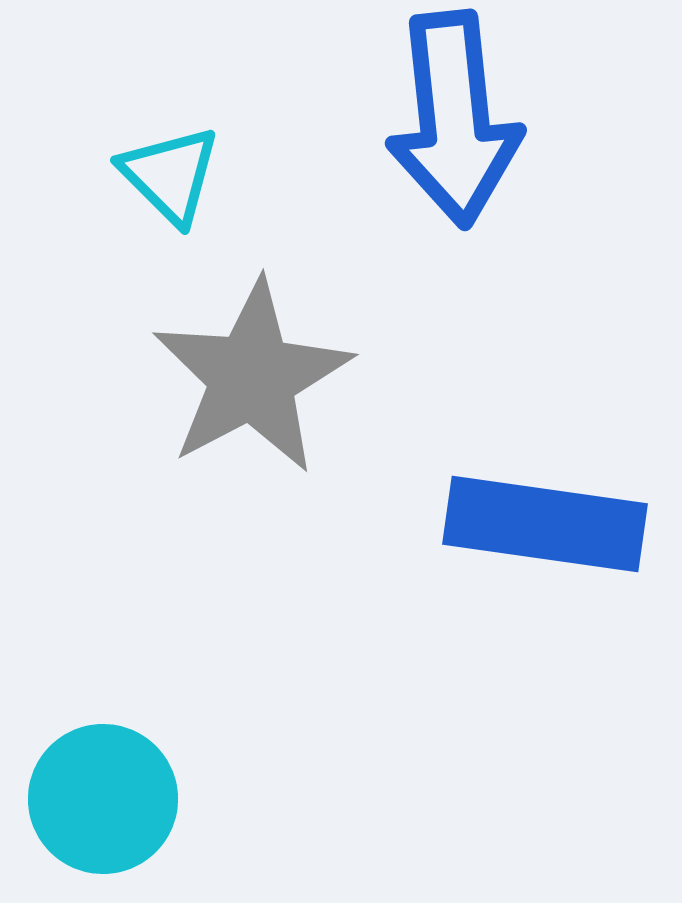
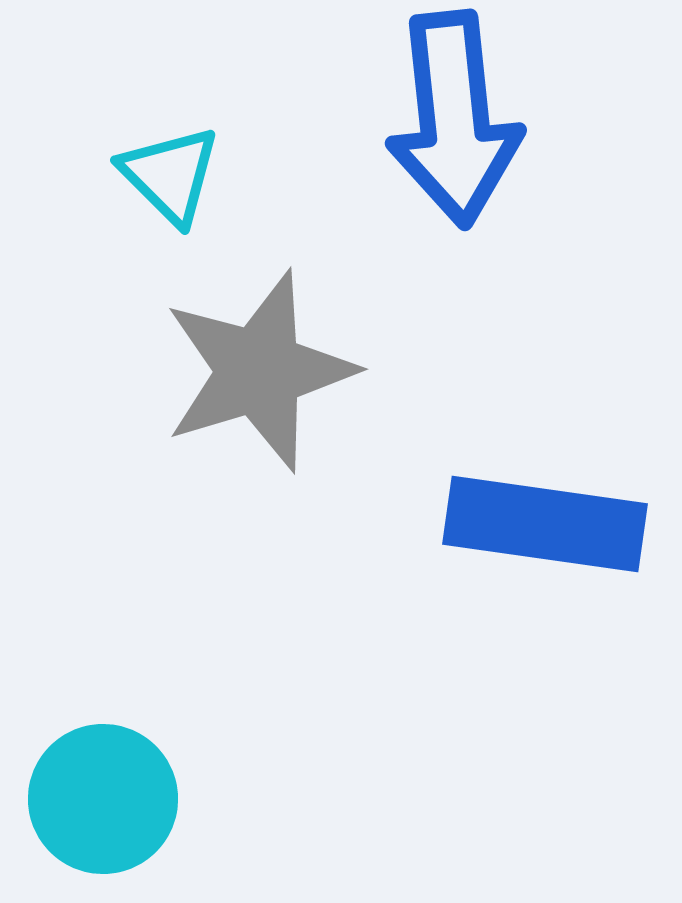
gray star: moved 7 px right, 6 px up; rotated 11 degrees clockwise
